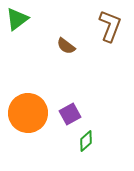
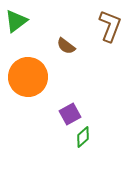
green triangle: moved 1 px left, 2 px down
orange circle: moved 36 px up
green diamond: moved 3 px left, 4 px up
